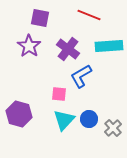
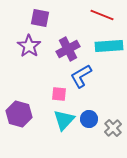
red line: moved 13 px right
purple cross: rotated 25 degrees clockwise
